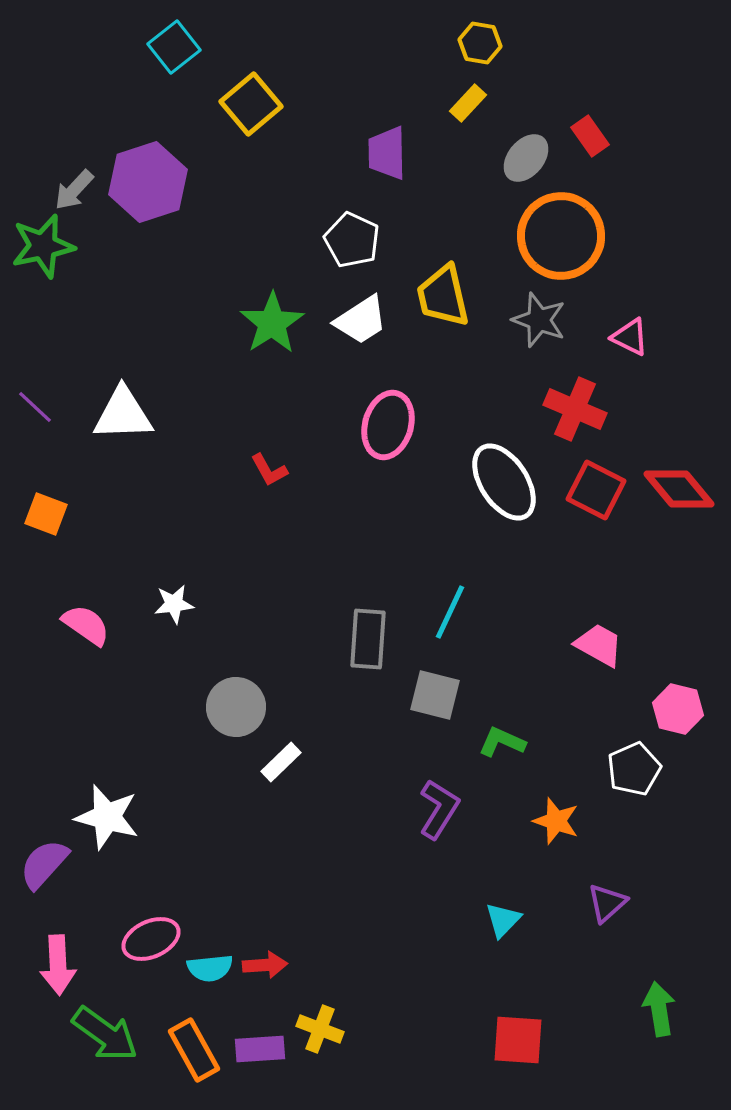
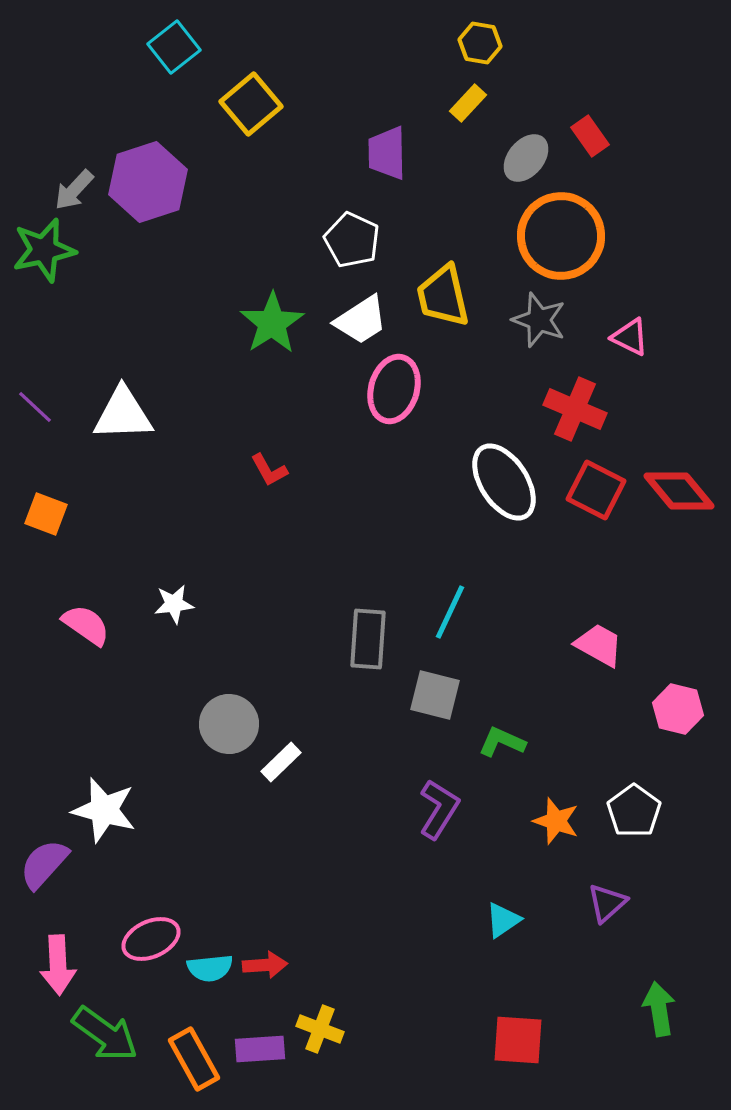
green star at (43, 246): moved 1 px right, 4 px down
pink ellipse at (388, 425): moved 6 px right, 36 px up
red diamond at (679, 489): moved 2 px down
gray circle at (236, 707): moved 7 px left, 17 px down
white pentagon at (634, 769): moved 42 px down; rotated 12 degrees counterclockwise
white star at (107, 817): moved 3 px left, 7 px up
cyan triangle at (503, 920): rotated 12 degrees clockwise
orange rectangle at (194, 1050): moved 9 px down
